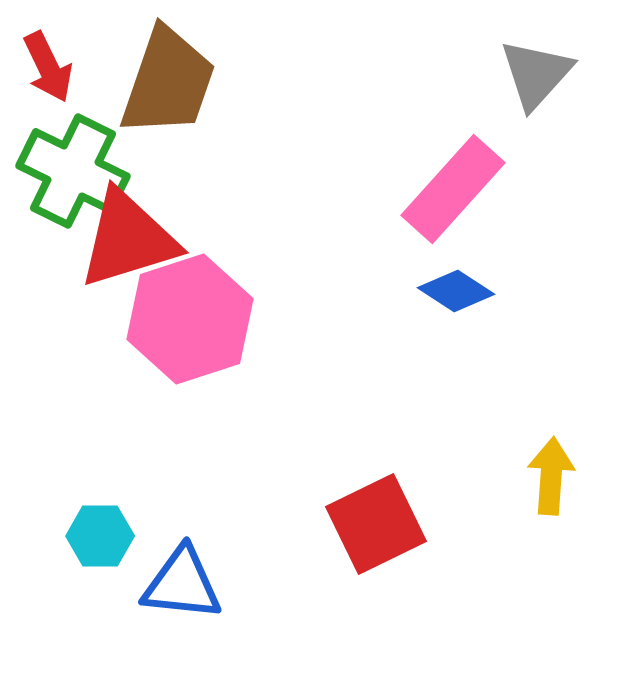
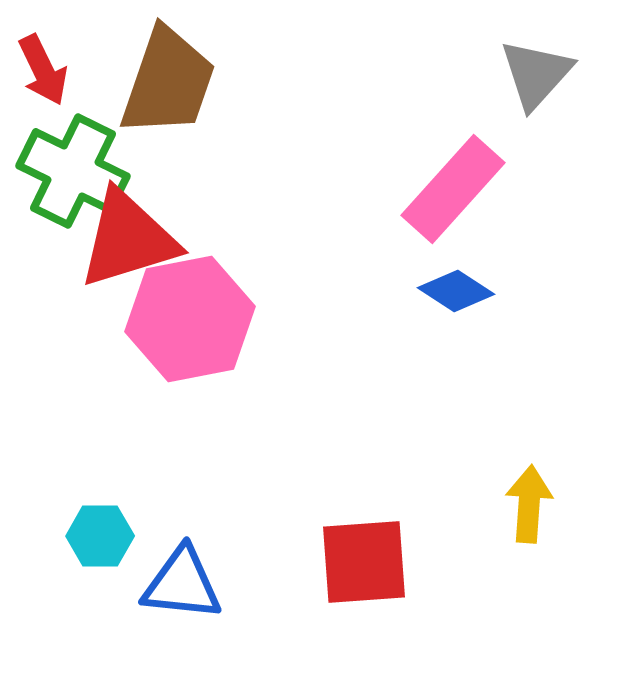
red arrow: moved 5 px left, 3 px down
pink hexagon: rotated 7 degrees clockwise
yellow arrow: moved 22 px left, 28 px down
red square: moved 12 px left, 38 px down; rotated 22 degrees clockwise
